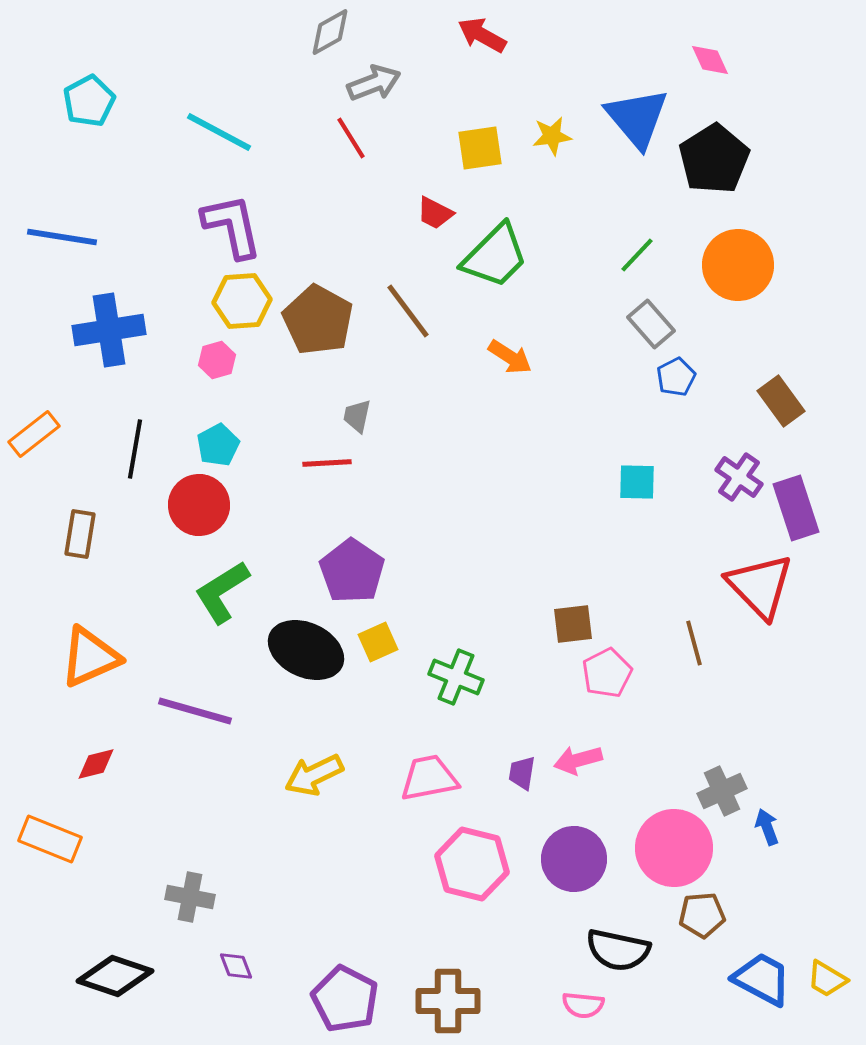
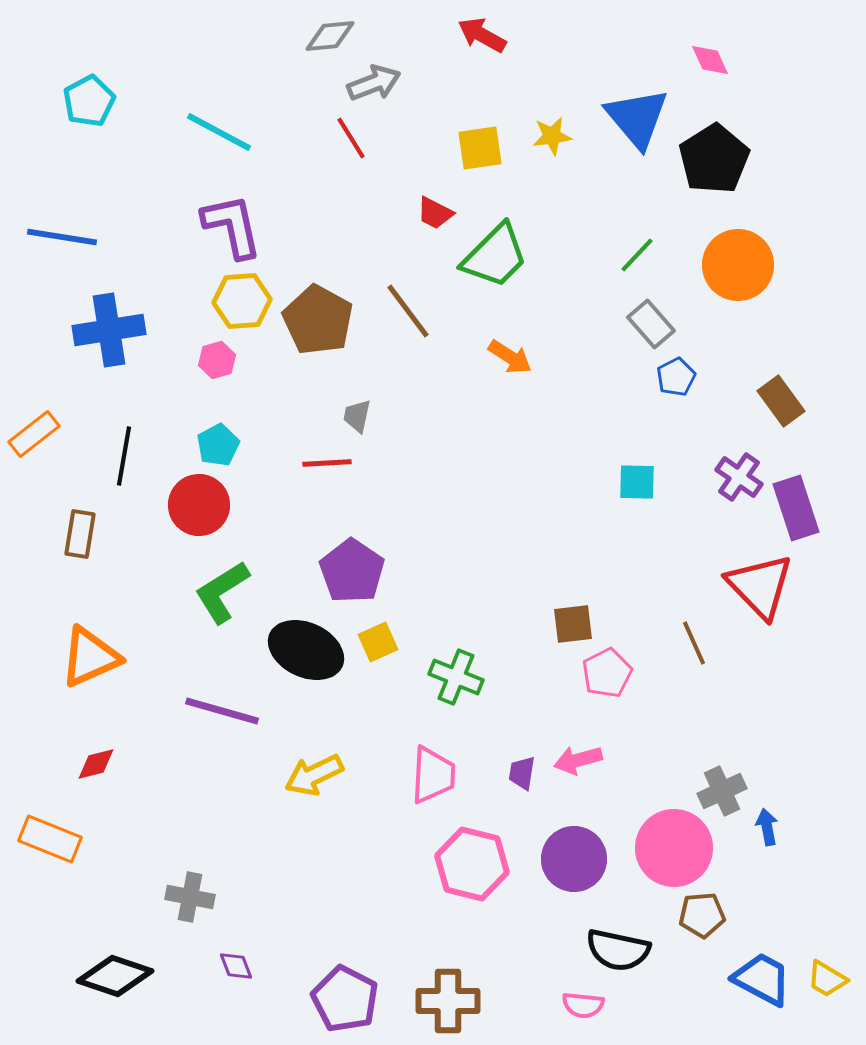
gray diamond at (330, 32): moved 4 px down; rotated 24 degrees clockwise
black line at (135, 449): moved 11 px left, 7 px down
brown line at (694, 643): rotated 9 degrees counterclockwise
purple line at (195, 711): moved 27 px right
pink trapezoid at (429, 778): moved 4 px right, 3 px up; rotated 104 degrees clockwise
blue arrow at (767, 827): rotated 9 degrees clockwise
